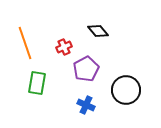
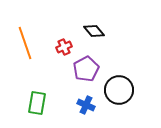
black diamond: moved 4 px left
green rectangle: moved 20 px down
black circle: moved 7 px left
